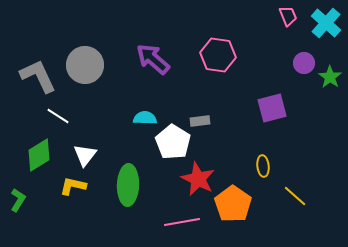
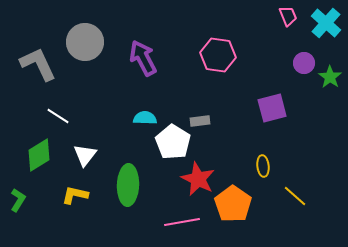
purple arrow: moved 10 px left, 1 px up; rotated 21 degrees clockwise
gray circle: moved 23 px up
gray L-shape: moved 12 px up
yellow L-shape: moved 2 px right, 9 px down
